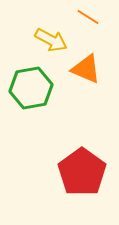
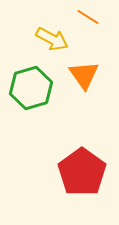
yellow arrow: moved 1 px right, 1 px up
orange triangle: moved 2 px left, 6 px down; rotated 32 degrees clockwise
green hexagon: rotated 6 degrees counterclockwise
